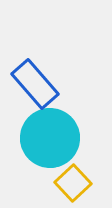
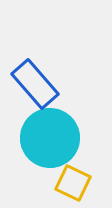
yellow square: rotated 21 degrees counterclockwise
